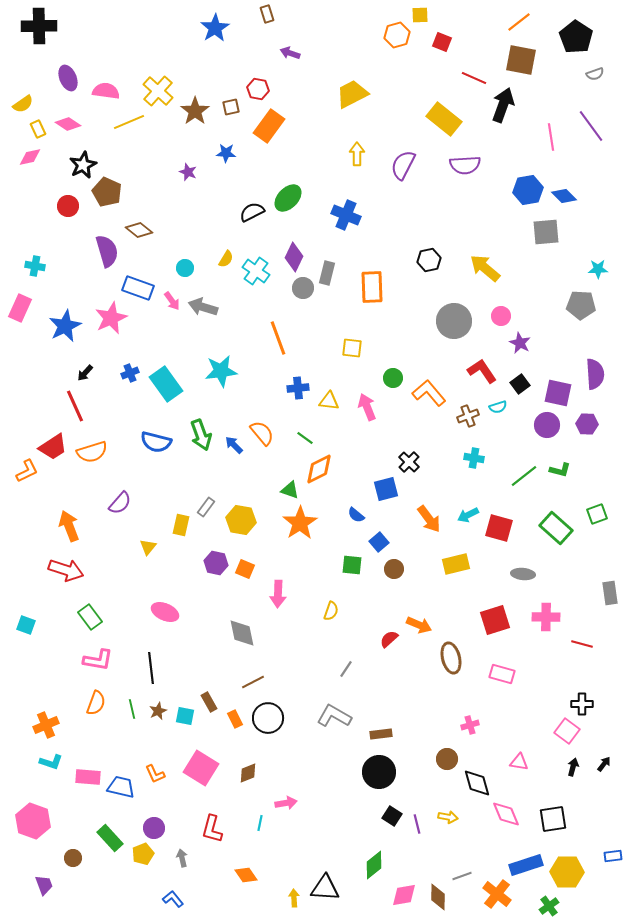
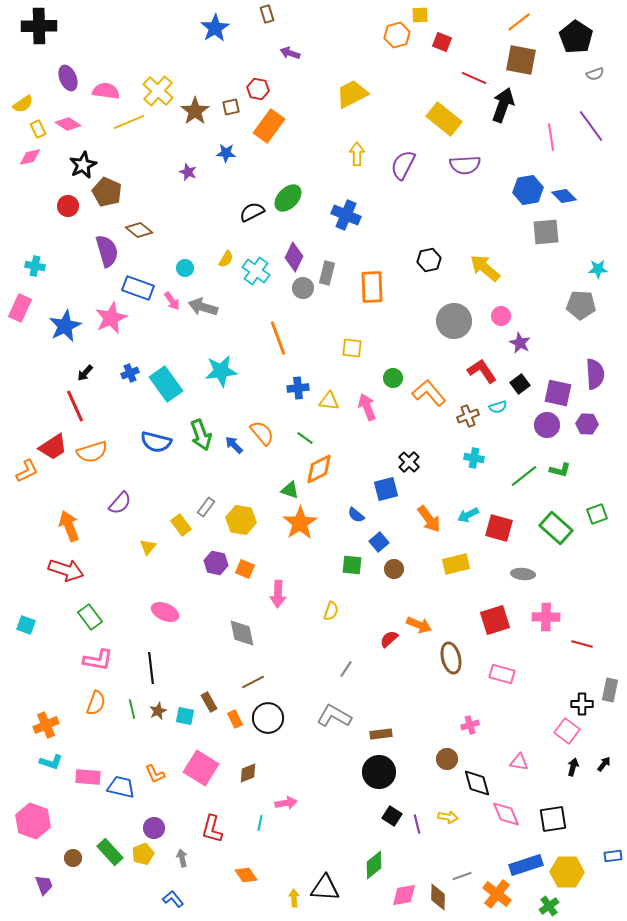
yellow rectangle at (181, 525): rotated 50 degrees counterclockwise
gray rectangle at (610, 593): moved 97 px down; rotated 20 degrees clockwise
green rectangle at (110, 838): moved 14 px down
